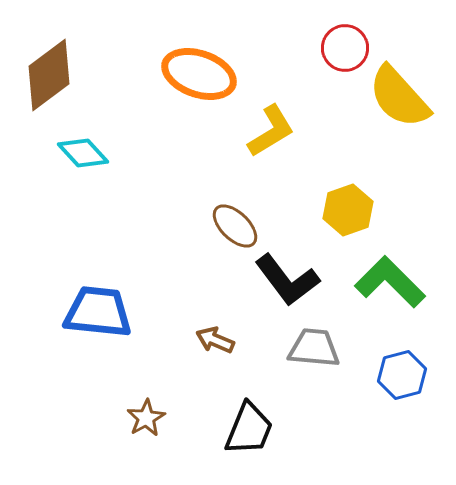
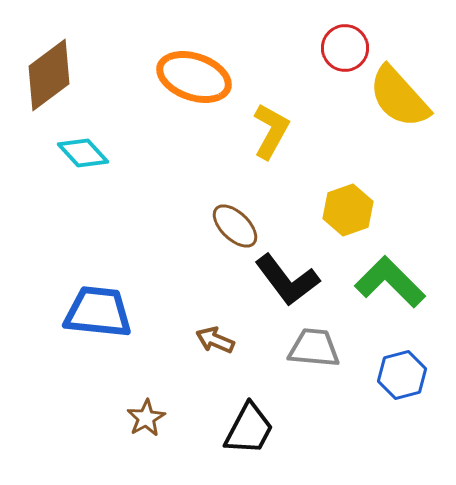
orange ellipse: moved 5 px left, 3 px down
yellow L-shape: rotated 30 degrees counterclockwise
black trapezoid: rotated 6 degrees clockwise
